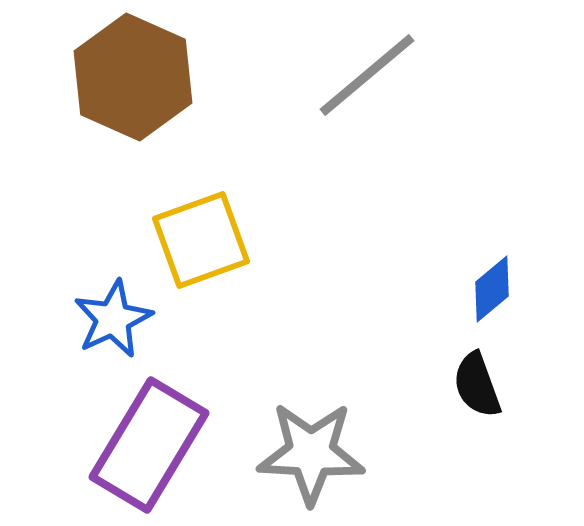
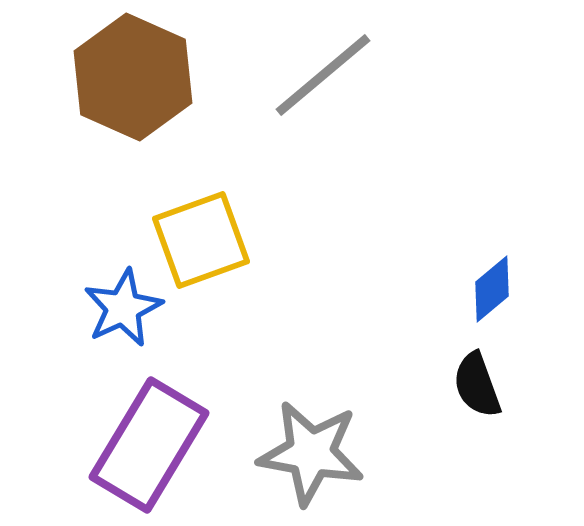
gray line: moved 44 px left
blue star: moved 10 px right, 11 px up
gray star: rotated 7 degrees clockwise
